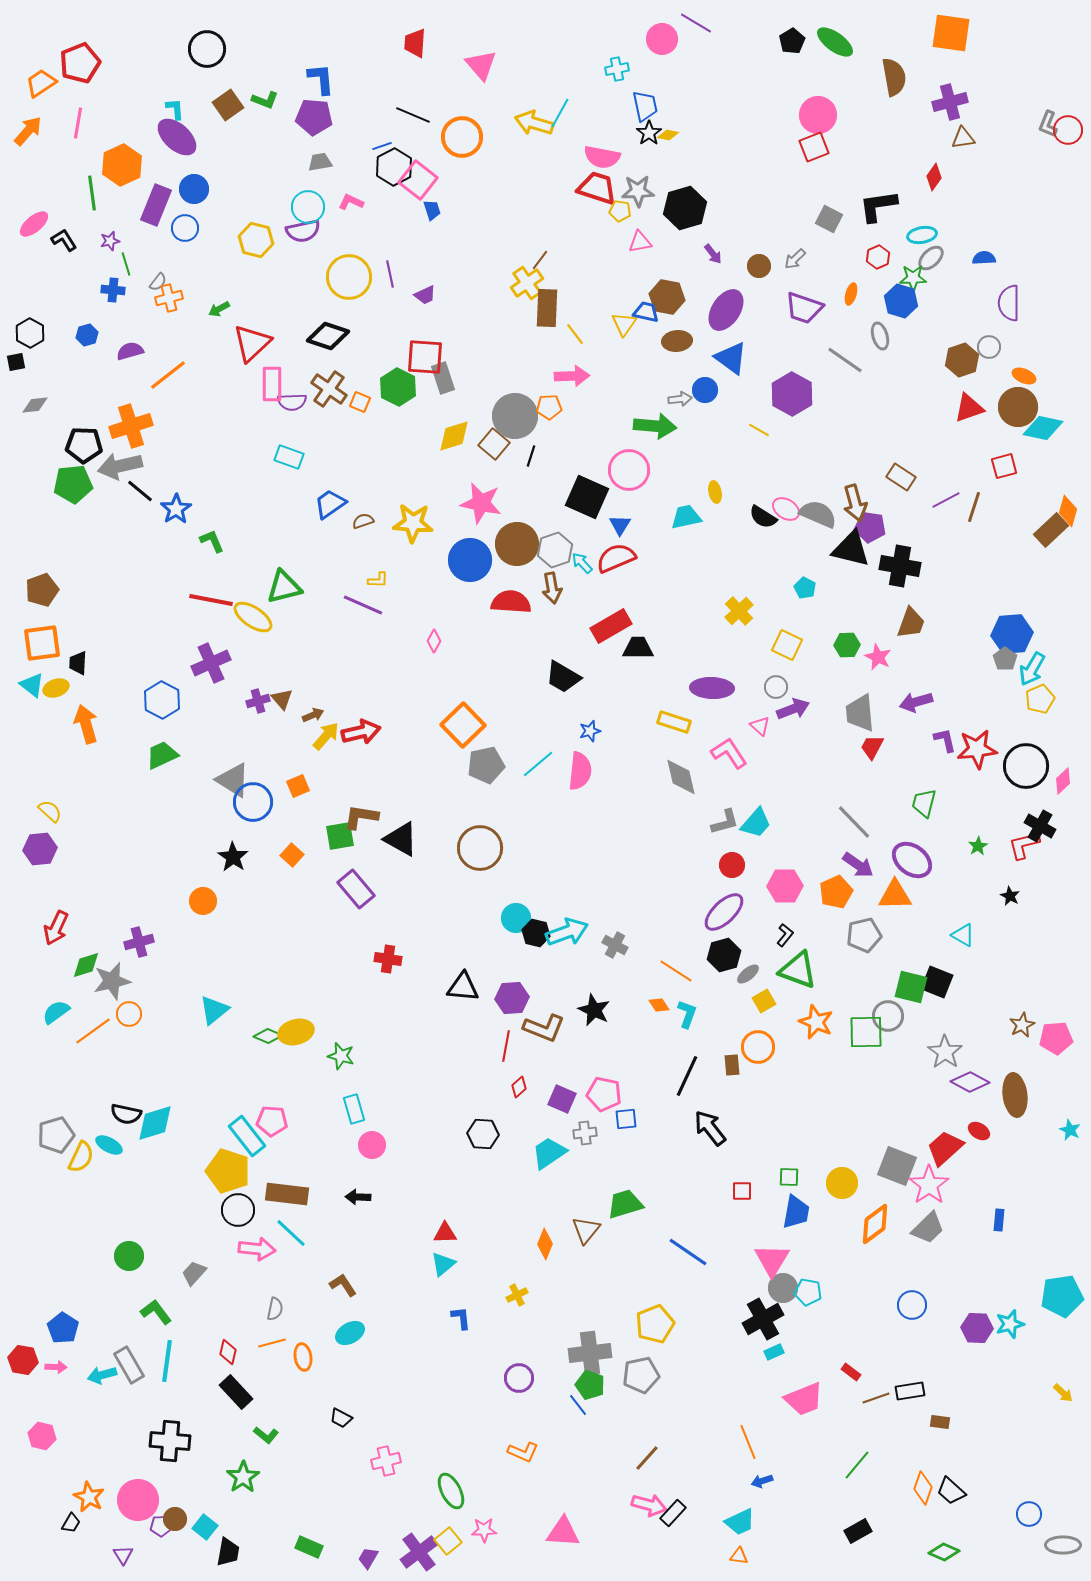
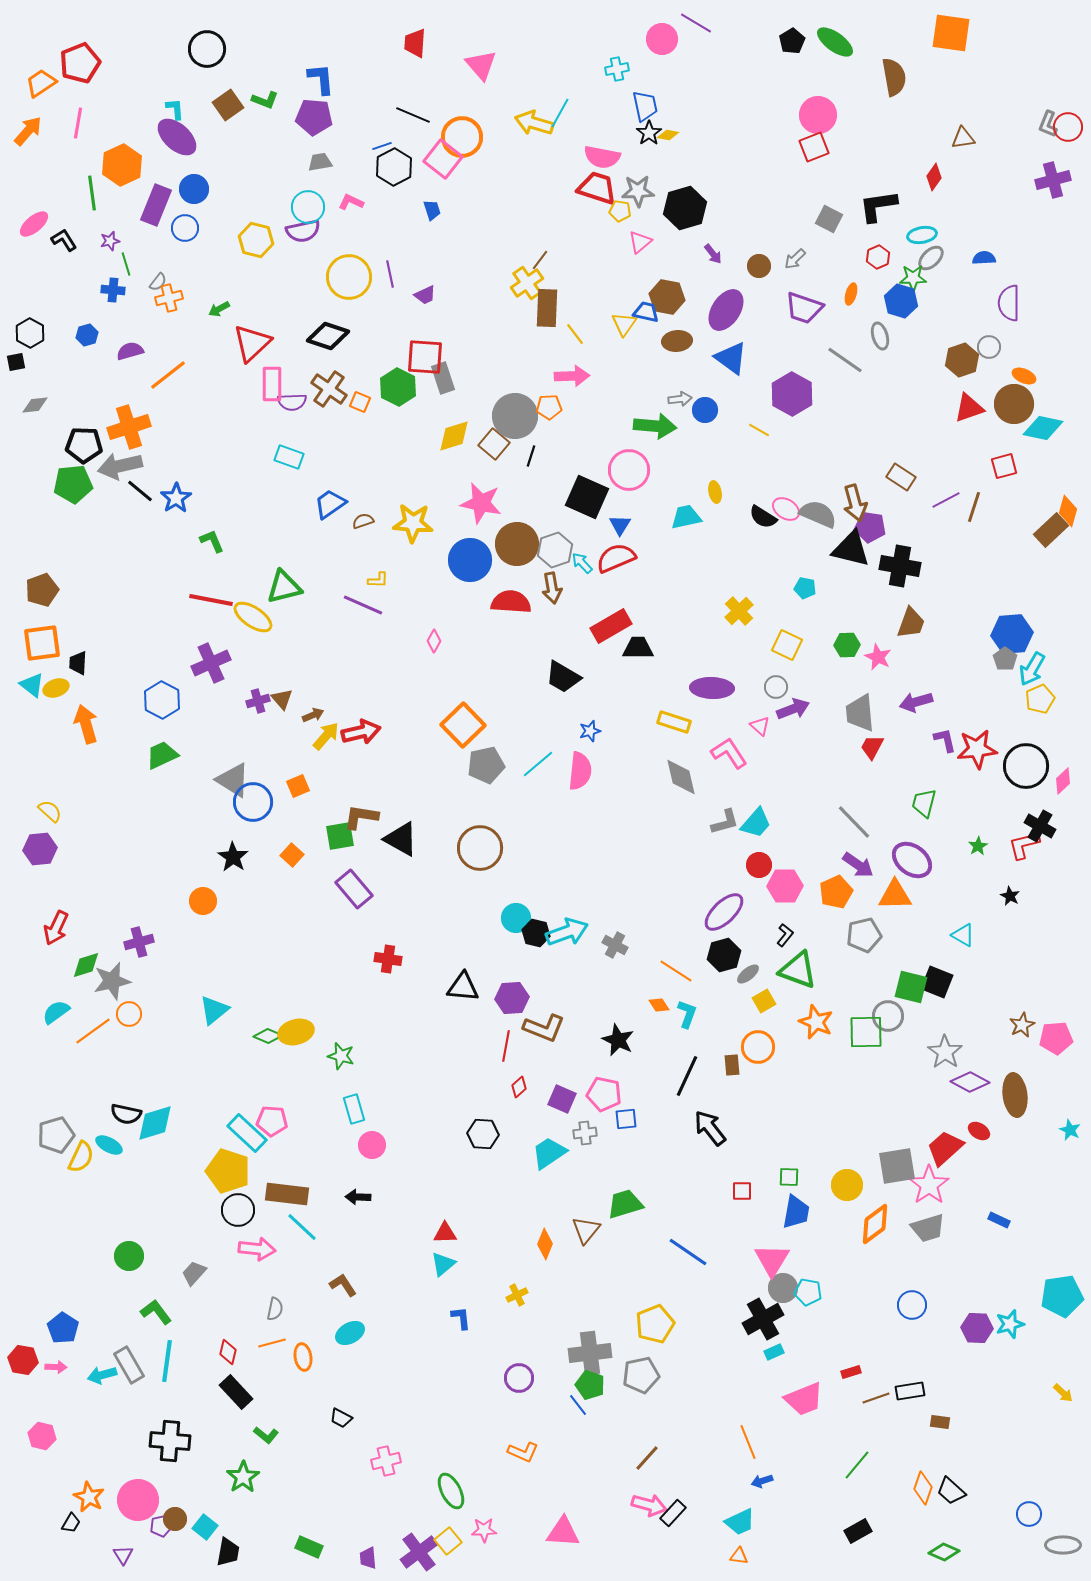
purple cross at (950, 102): moved 103 px right, 78 px down
red circle at (1068, 130): moved 3 px up
pink square at (418, 180): moved 25 px right, 21 px up
pink triangle at (640, 242): rotated 30 degrees counterclockwise
blue circle at (705, 390): moved 20 px down
brown circle at (1018, 407): moved 4 px left, 3 px up
orange cross at (131, 426): moved 2 px left, 1 px down
blue star at (176, 509): moved 11 px up
cyan pentagon at (805, 588): rotated 15 degrees counterclockwise
red circle at (732, 865): moved 27 px right
purple rectangle at (356, 889): moved 2 px left
black star at (594, 1010): moved 24 px right, 30 px down
cyan rectangle at (247, 1136): moved 3 px up; rotated 9 degrees counterclockwise
gray square at (897, 1166): rotated 30 degrees counterclockwise
yellow circle at (842, 1183): moved 5 px right, 2 px down
blue rectangle at (999, 1220): rotated 70 degrees counterclockwise
gray trapezoid at (928, 1228): rotated 27 degrees clockwise
cyan line at (291, 1233): moved 11 px right, 6 px up
red rectangle at (851, 1372): rotated 54 degrees counterclockwise
purple pentagon at (161, 1526): rotated 10 degrees counterclockwise
purple trapezoid at (368, 1558): rotated 35 degrees counterclockwise
